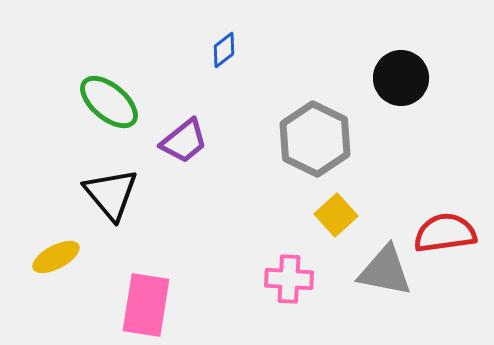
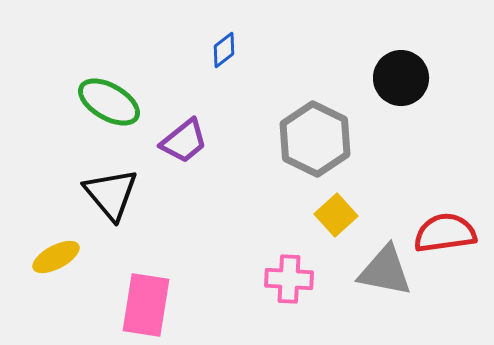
green ellipse: rotated 10 degrees counterclockwise
